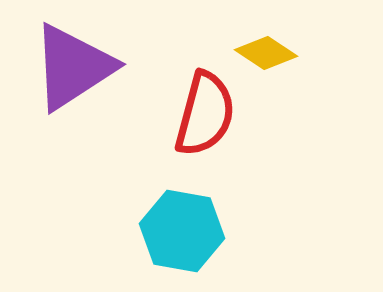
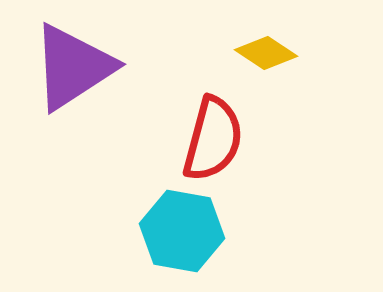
red semicircle: moved 8 px right, 25 px down
